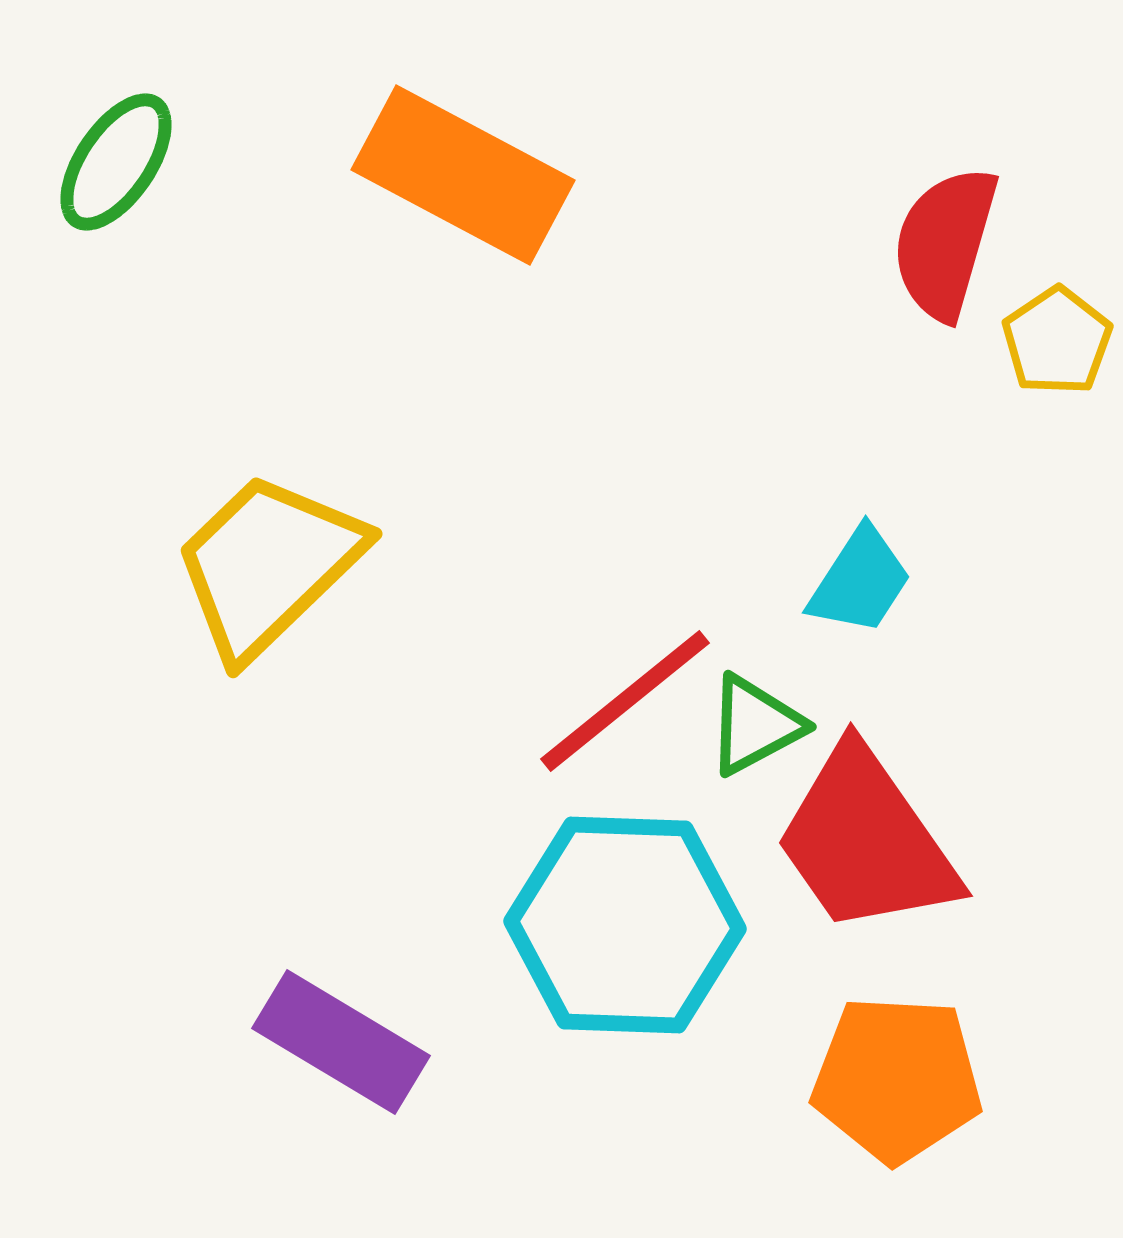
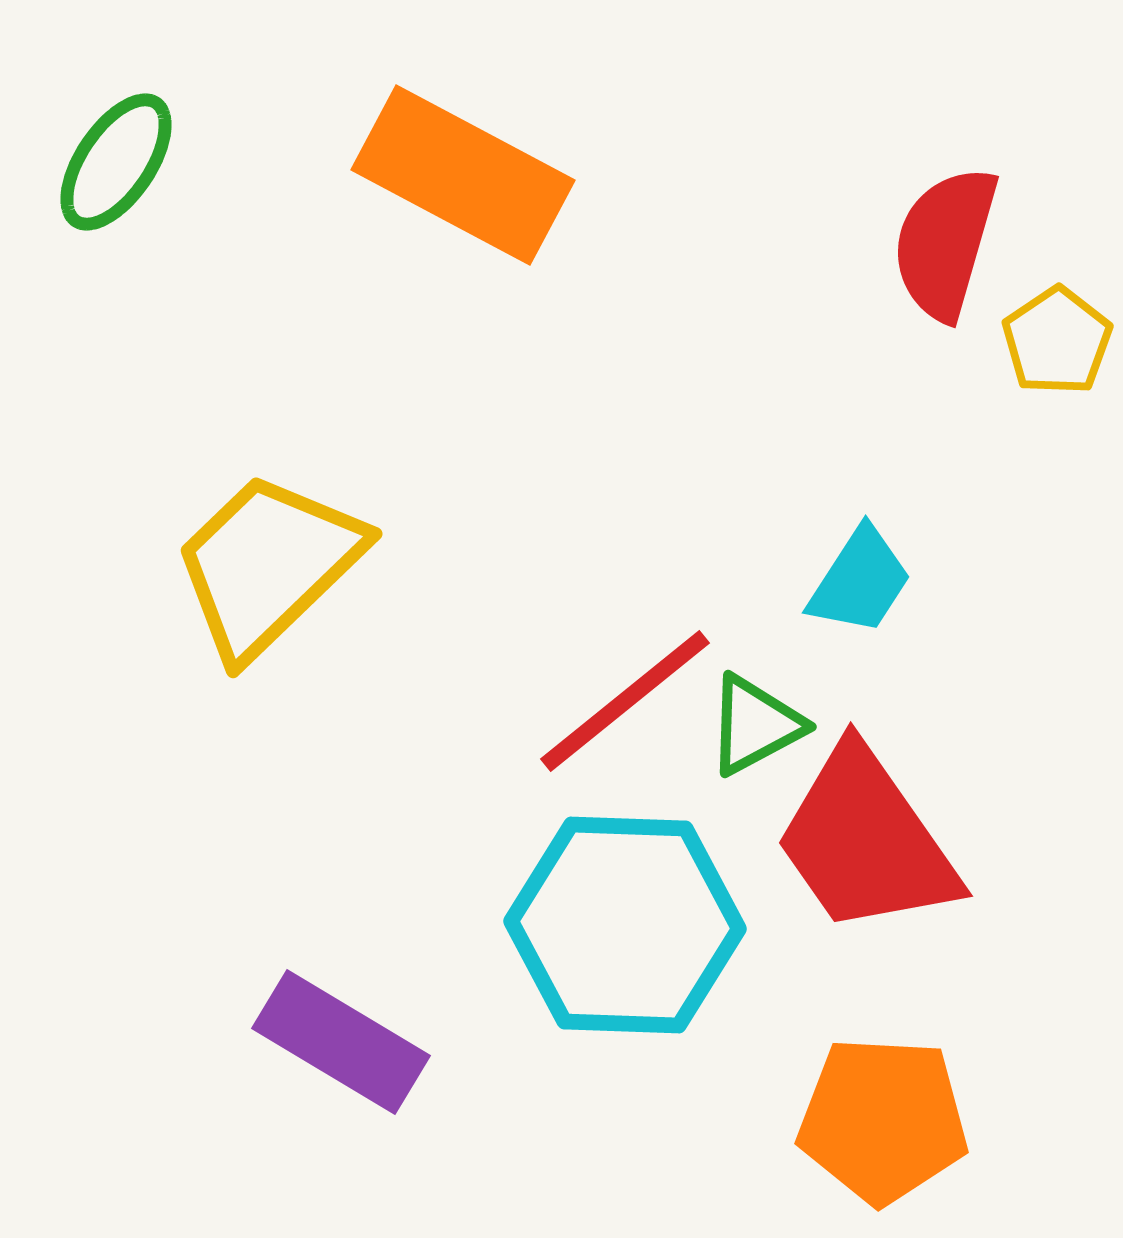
orange pentagon: moved 14 px left, 41 px down
